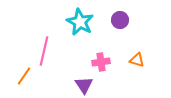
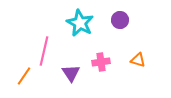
cyan star: moved 1 px down
orange triangle: moved 1 px right
purple triangle: moved 13 px left, 12 px up
